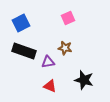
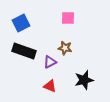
pink square: rotated 24 degrees clockwise
purple triangle: moved 2 px right; rotated 16 degrees counterclockwise
black star: rotated 30 degrees counterclockwise
